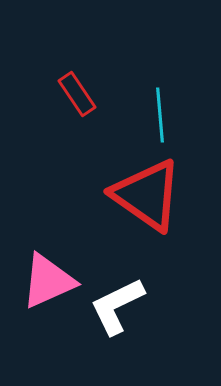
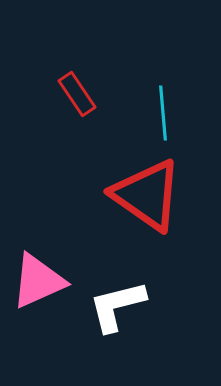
cyan line: moved 3 px right, 2 px up
pink triangle: moved 10 px left
white L-shape: rotated 12 degrees clockwise
